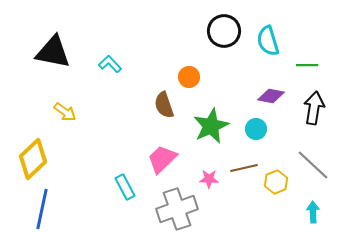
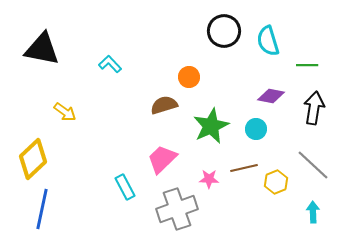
black triangle: moved 11 px left, 3 px up
brown semicircle: rotated 92 degrees clockwise
